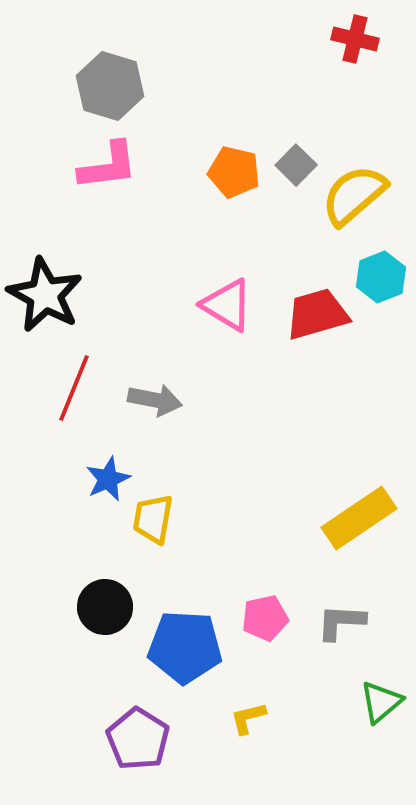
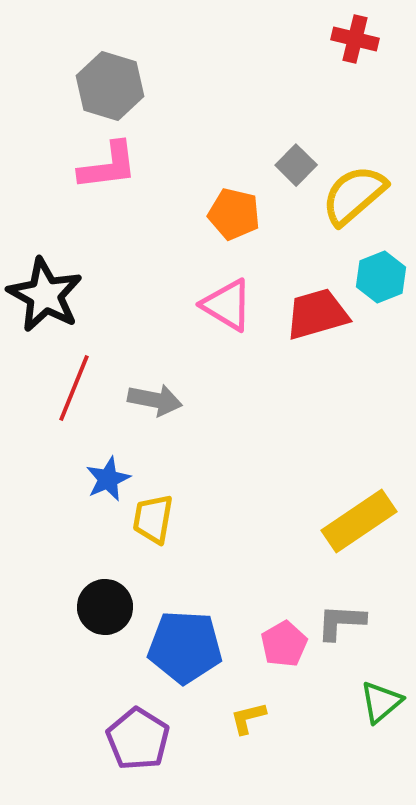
orange pentagon: moved 42 px down
yellow rectangle: moved 3 px down
pink pentagon: moved 19 px right, 26 px down; rotated 18 degrees counterclockwise
